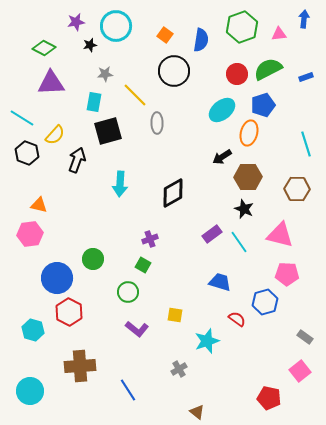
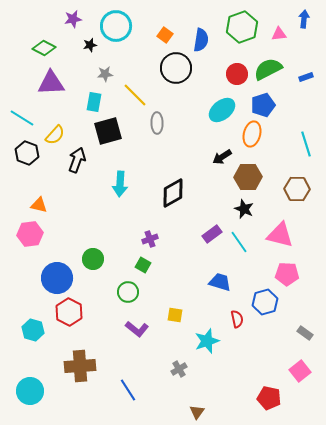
purple star at (76, 22): moved 3 px left, 3 px up
black circle at (174, 71): moved 2 px right, 3 px up
orange ellipse at (249, 133): moved 3 px right, 1 px down
red semicircle at (237, 319): rotated 42 degrees clockwise
gray rectangle at (305, 337): moved 4 px up
brown triangle at (197, 412): rotated 28 degrees clockwise
